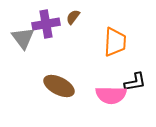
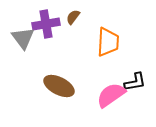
orange trapezoid: moved 7 px left
pink semicircle: rotated 144 degrees clockwise
